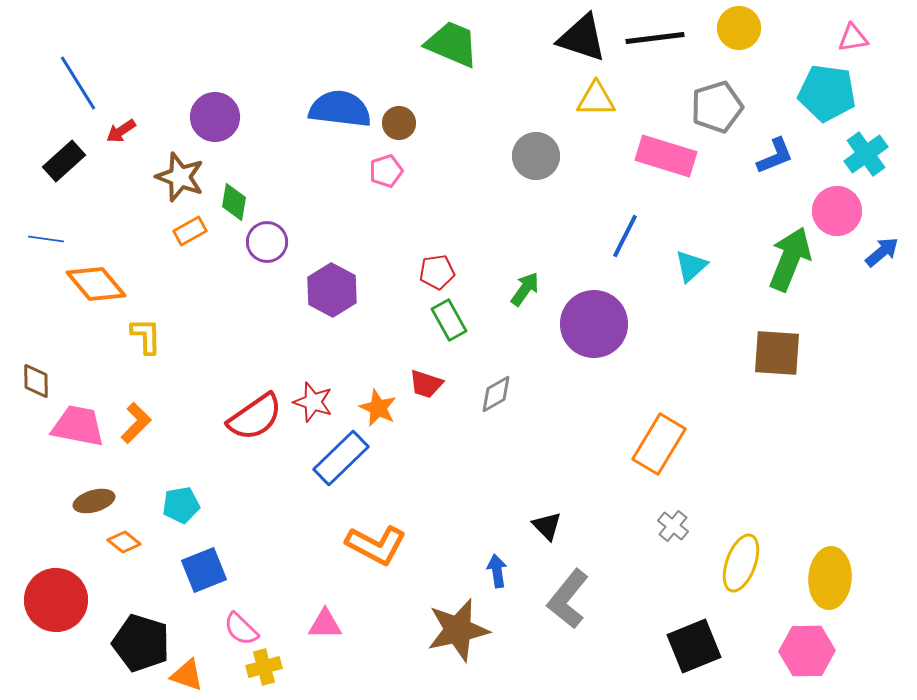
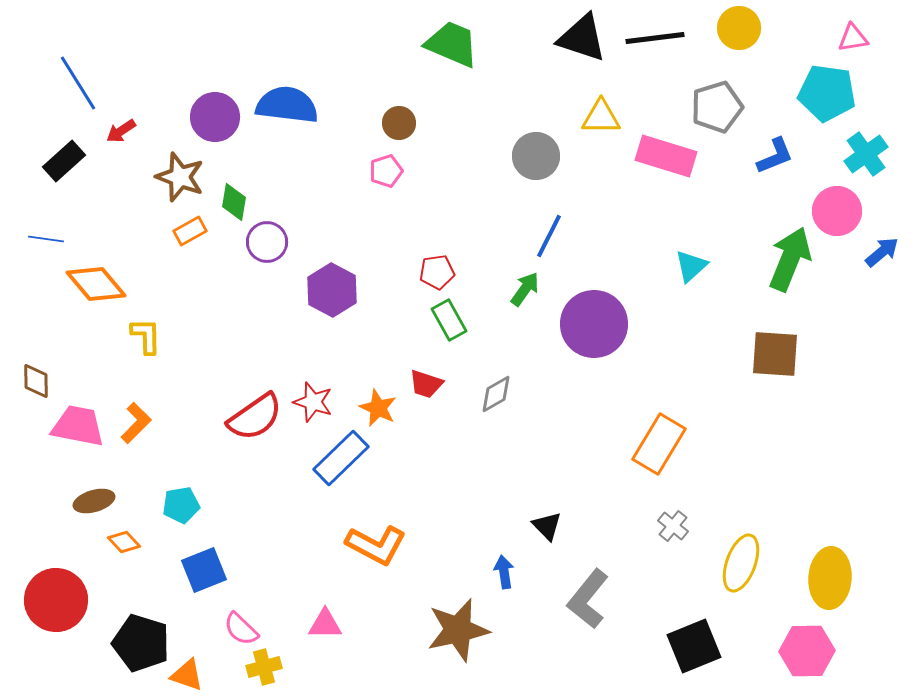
yellow triangle at (596, 99): moved 5 px right, 18 px down
blue semicircle at (340, 109): moved 53 px left, 4 px up
blue line at (625, 236): moved 76 px left
brown square at (777, 353): moved 2 px left, 1 px down
orange diamond at (124, 542): rotated 8 degrees clockwise
blue arrow at (497, 571): moved 7 px right, 1 px down
gray L-shape at (568, 599): moved 20 px right
